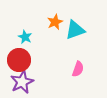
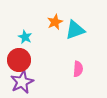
pink semicircle: rotated 14 degrees counterclockwise
